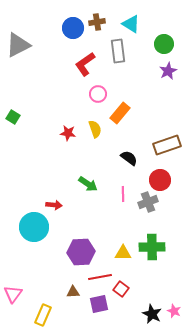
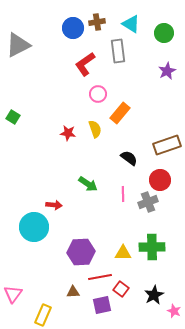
green circle: moved 11 px up
purple star: moved 1 px left
purple square: moved 3 px right, 1 px down
black star: moved 2 px right, 19 px up; rotated 18 degrees clockwise
